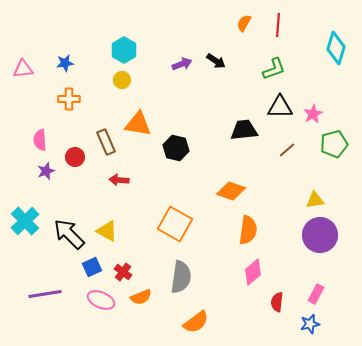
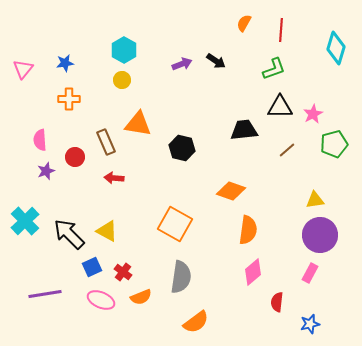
red line at (278, 25): moved 3 px right, 5 px down
pink triangle at (23, 69): rotated 45 degrees counterclockwise
black hexagon at (176, 148): moved 6 px right
red arrow at (119, 180): moved 5 px left, 2 px up
pink rectangle at (316, 294): moved 6 px left, 21 px up
